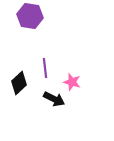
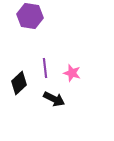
pink star: moved 9 px up
